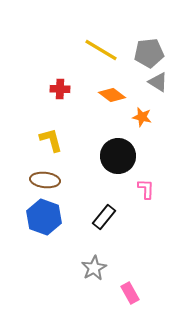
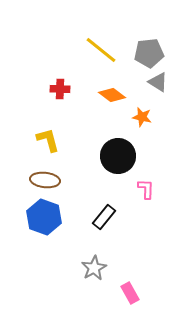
yellow line: rotated 8 degrees clockwise
yellow L-shape: moved 3 px left
